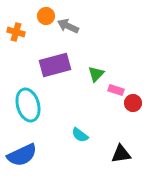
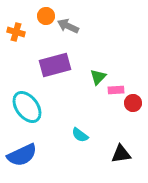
green triangle: moved 2 px right, 3 px down
pink rectangle: rotated 21 degrees counterclockwise
cyan ellipse: moved 1 px left, 2 px down; rotated 20 degrees counterclockwise
